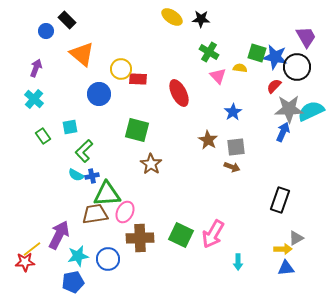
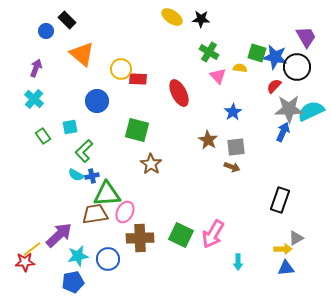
blue circle at (99, 94): moved 2 px left, 7 px down
purple arrow at (59, 235): rotated 20 degrees clockwise
